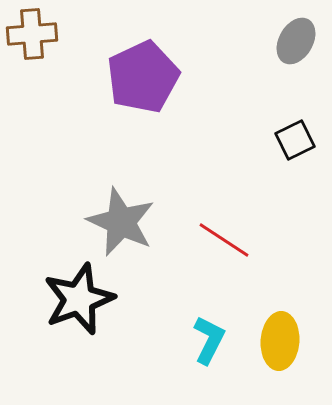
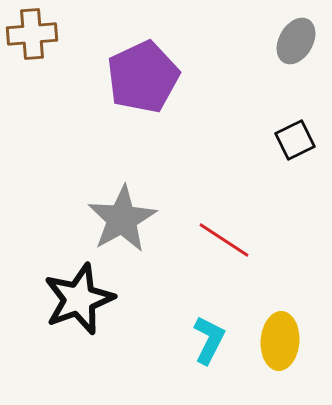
gray star: moved 1 px right, 3 px up; rotated 18 degrees clockwise
